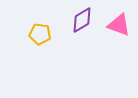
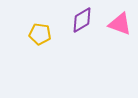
pink triangle: moved 1 px right, 1 px up
